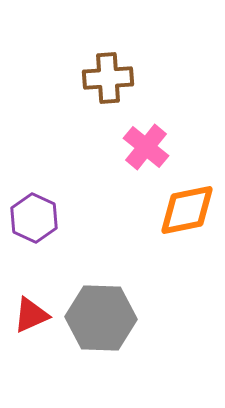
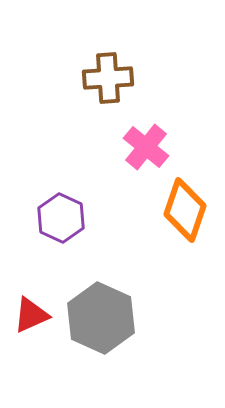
orange diamond: moved 2 px left; rotated 60 degrees counterclockwise
purple hexagon: moved 27 px right
gray hexagon: rotated 22 degrees clockwise
